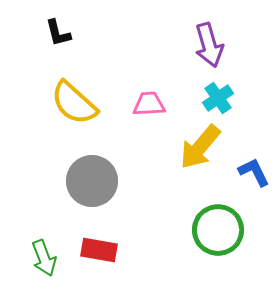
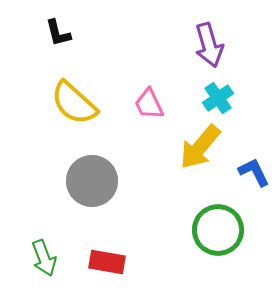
pink trapezoid: rotated 112 degrees counterclockwise
red rectangle: moved 8 px right, 12 px down
